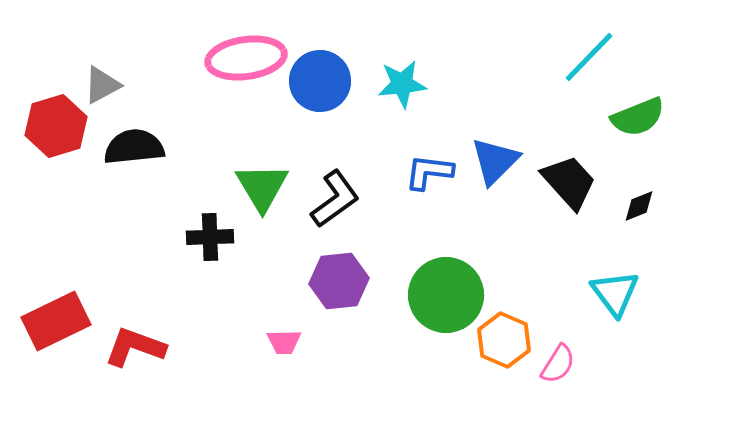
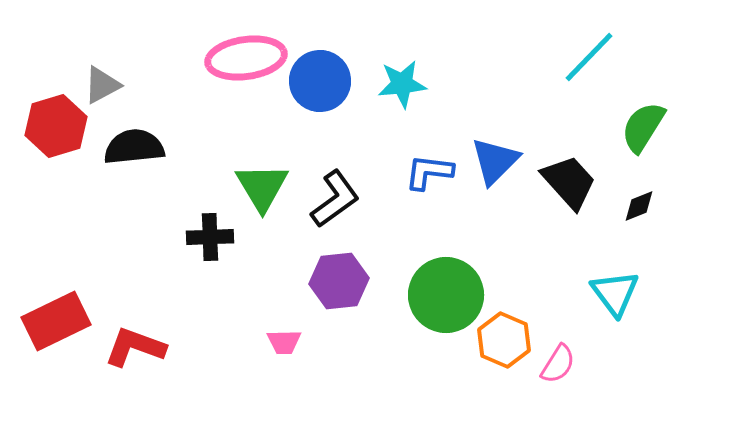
green semicircle: moved 5 px right, 10 px down; rotated 144 degrees clockwise
